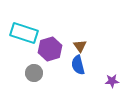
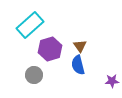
cyan rectangle: moved 6 px right, 8 px up; rotated 60 degrees counterclockwise
gray circle: moved 2 px down
